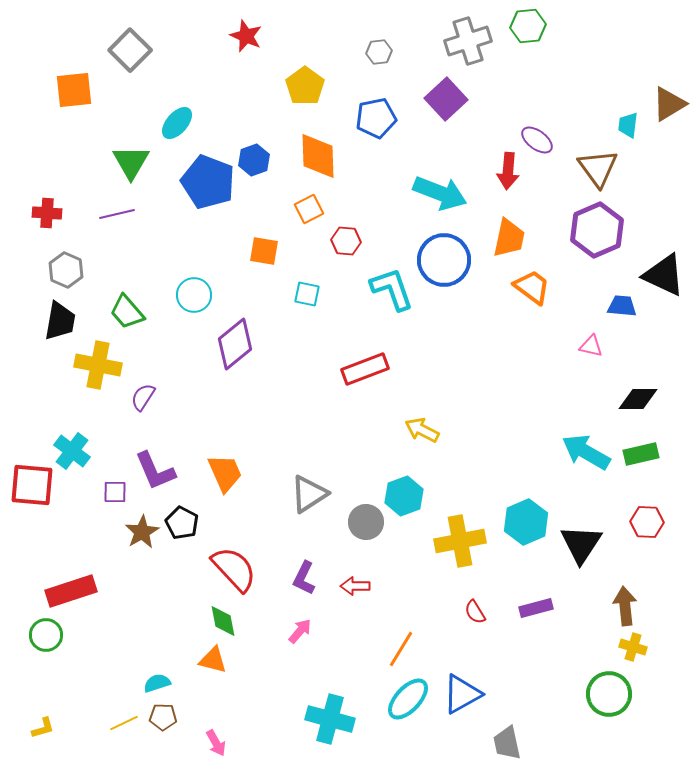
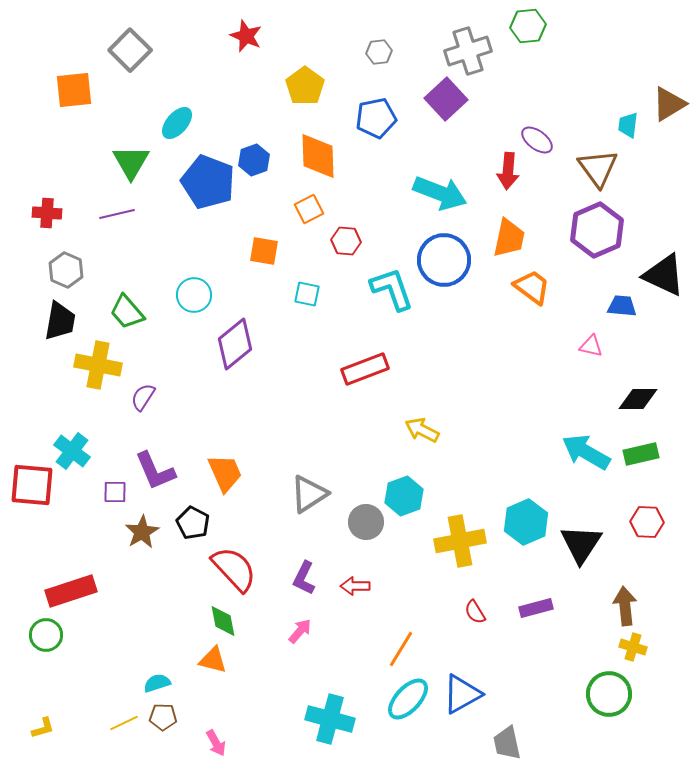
gray cross at (468, 41): moved 10 px down
black pentagon at (182, 523): moved 11 px right
